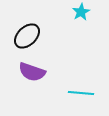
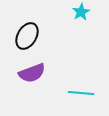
black ellipse: rotated 16 degrees counterclockwise
purple semicircle: moved 1 px down; rotated 40 degrees counterclockwise
